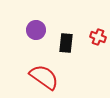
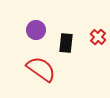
red cross: rotated 21 degrees clockwise
red semicircle: moved 3 px left, 8 px up
